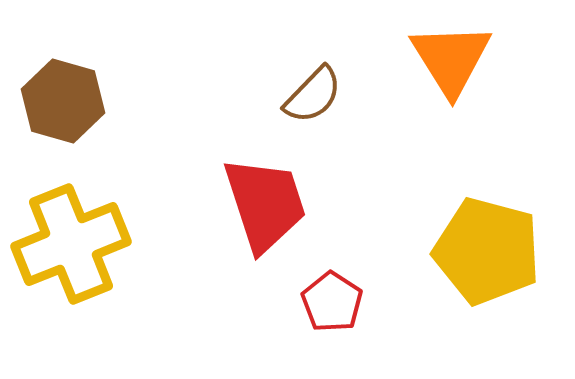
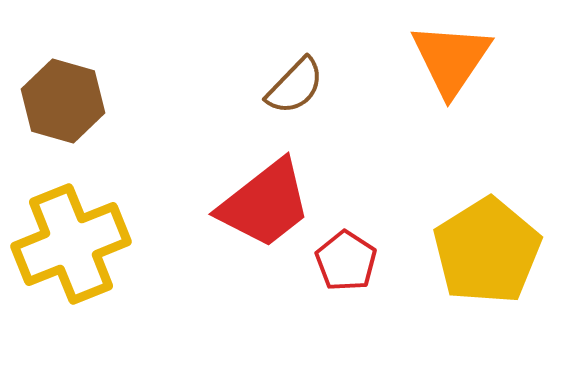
orange triangle: rotated 6 degrees clockwise
brown semicircle: moved 18 px left, 9 px up
red trapezoid: rotated 70 degrees clockwise
yellow pentagon: rotated 25 degrees clockwise
red pentagon: moved 14 px right, 41 px up
